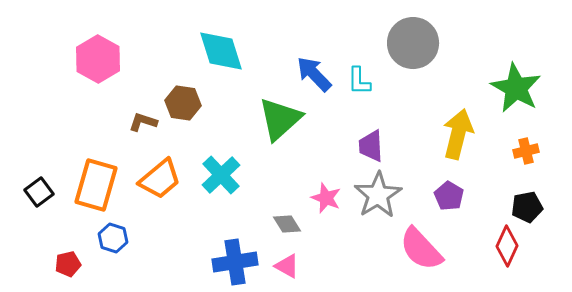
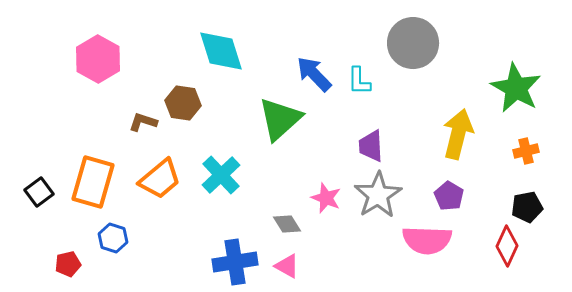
orange rectangle: moved 3 px left, 3 px up
pink semicircle: moved 6 px right, 9 px up; rotated 45 degrees counterclockwise
